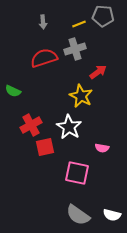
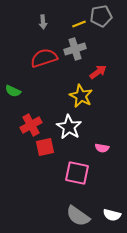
gray pentagon: moved 2 px left; rotated 15 degrees counterclockwise
gray semicircle: moved 1 px down
